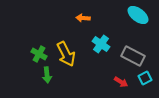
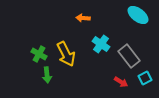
gray rectangle: moved 4 px left; rotated 25 degrees clockwise
